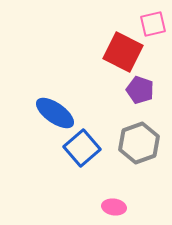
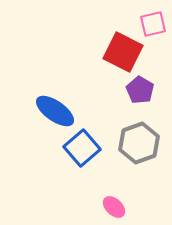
purple pentagon: rotated 12 degrees clockwise
blue ellipse: moved 2 px up
pink ellipse: rotated 35 degrees clockwise
